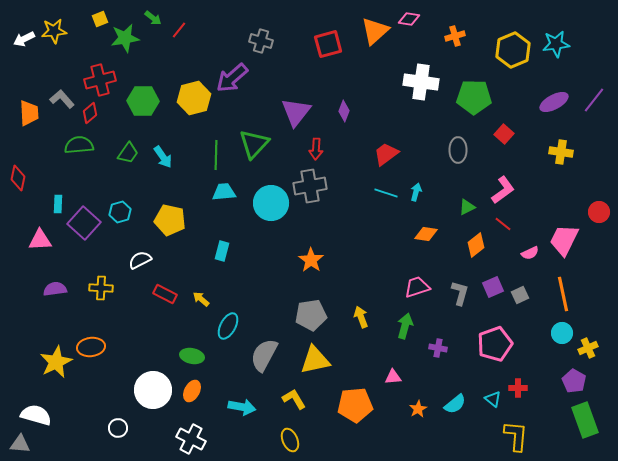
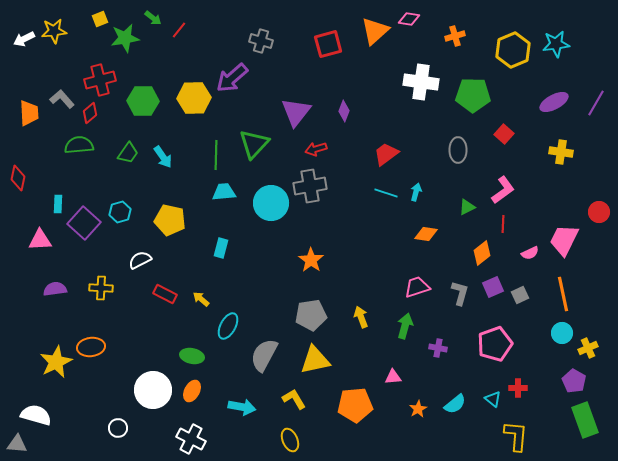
green pentagon at (474, 97): moved 1 px left, 2 px up
yellow hexagon at (194, 98): rotated 12 degrees clockwise
purple line at (594, 100): moved 2 px right, 3 px down; rotated 8 degrees counterclockwise
red arrow at (316, 149): rotated 70 degrees clockwise
red line at (503, 224): rotated 54 degrees clockwise
orange diamond at (476, 245): moved 6 px right, 8 px down
cyan rectangle at (222, 251): moved 1 px left, 3 px up
gray triangle at (20, 444): moved 3 px left
